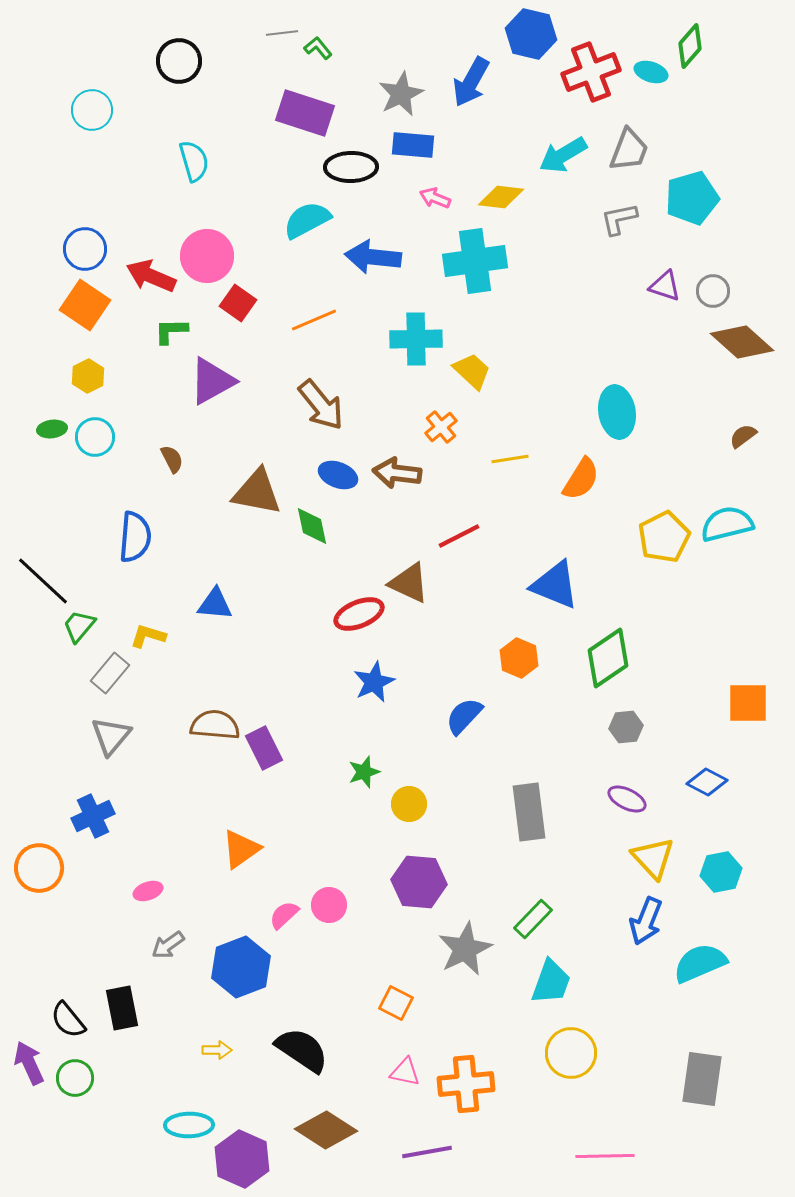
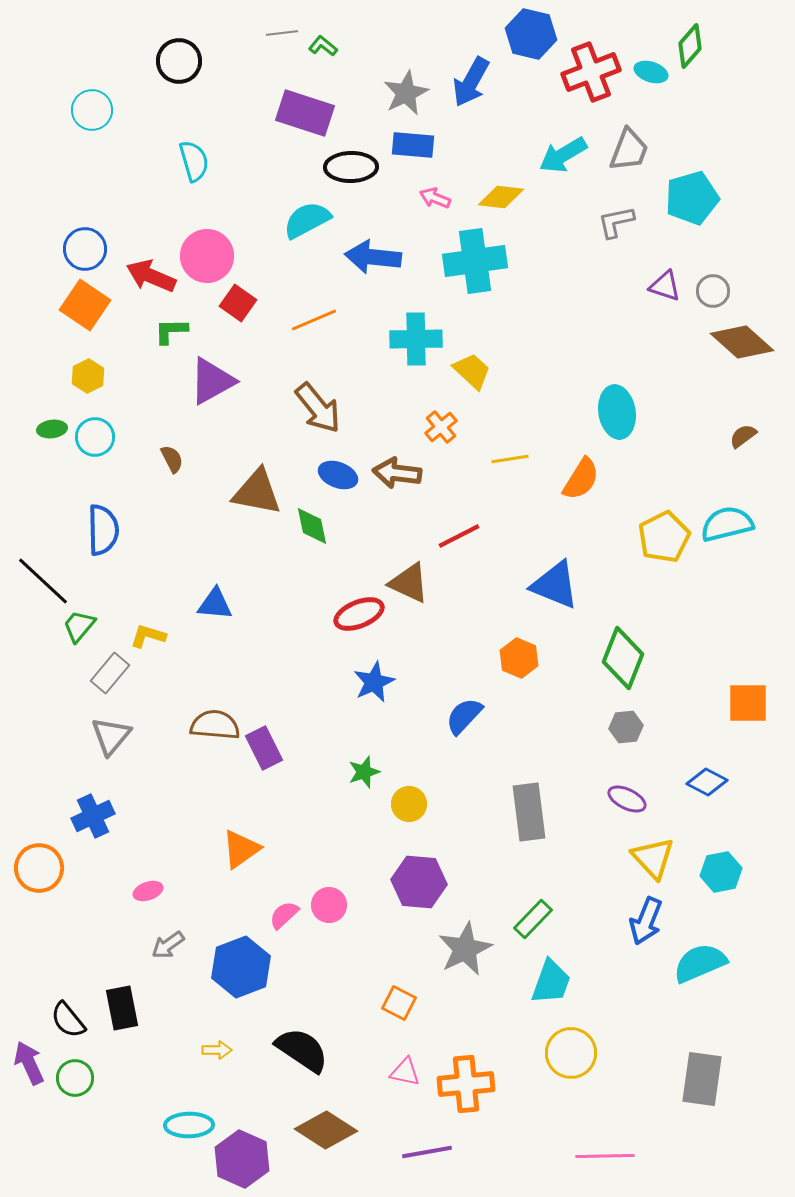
green L-shape at (318, 48): moved 5 px right, 2 px up; rotated 12 degrees counterclockwise
gray star at (401, 94): moved 5 px right, 1 px up
gray L-shape at (619, 219): moved 3 px left, 3 px down
brown arrow at (321, 405): moved 3 px left, 3 px down
blue semicircle at (135, 537): moved 32 px left, 7 px up; rotated 6 degrees counterclockwise
green diamond at (608, 658): moved 15 px right; rotated 34 degrees counterclockwise
orange square at (396, 1003): moved 3 px right
